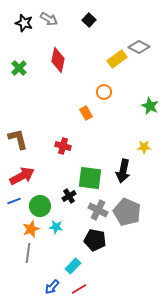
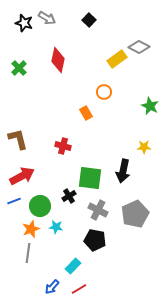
gray arrow: moved 2 px left, 1 px up
gray pentagon: moved 8 px right, 2 px down; rotated 24 degrees clockwise
